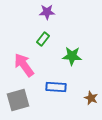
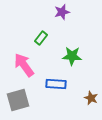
purple star: moved 15 px right; rotated 14 degrees counterclockwise
green rectangle: moved 2 px left, 1 px up
blue rectangle: moved 3 px up
